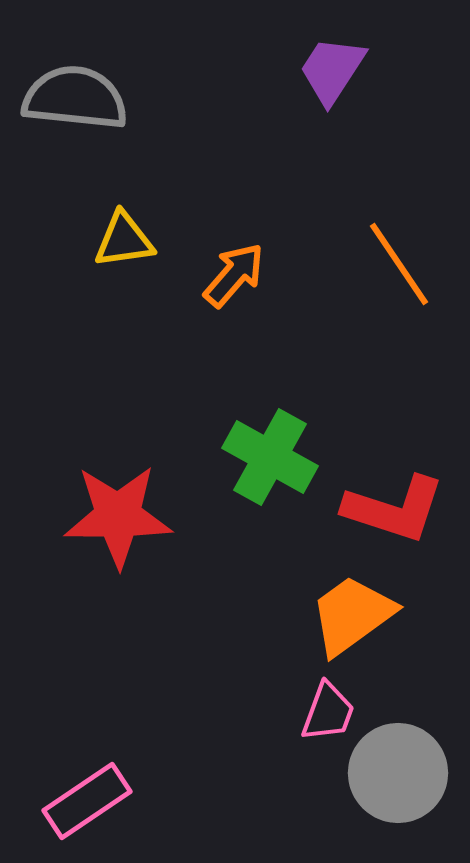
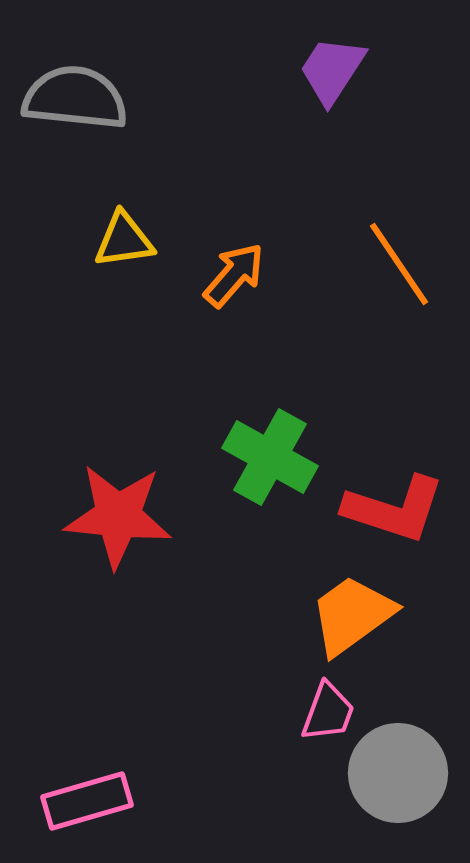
red star: rotated 6 degrees clockwise
pink rectangle: rotated 18 degrees clockwise
